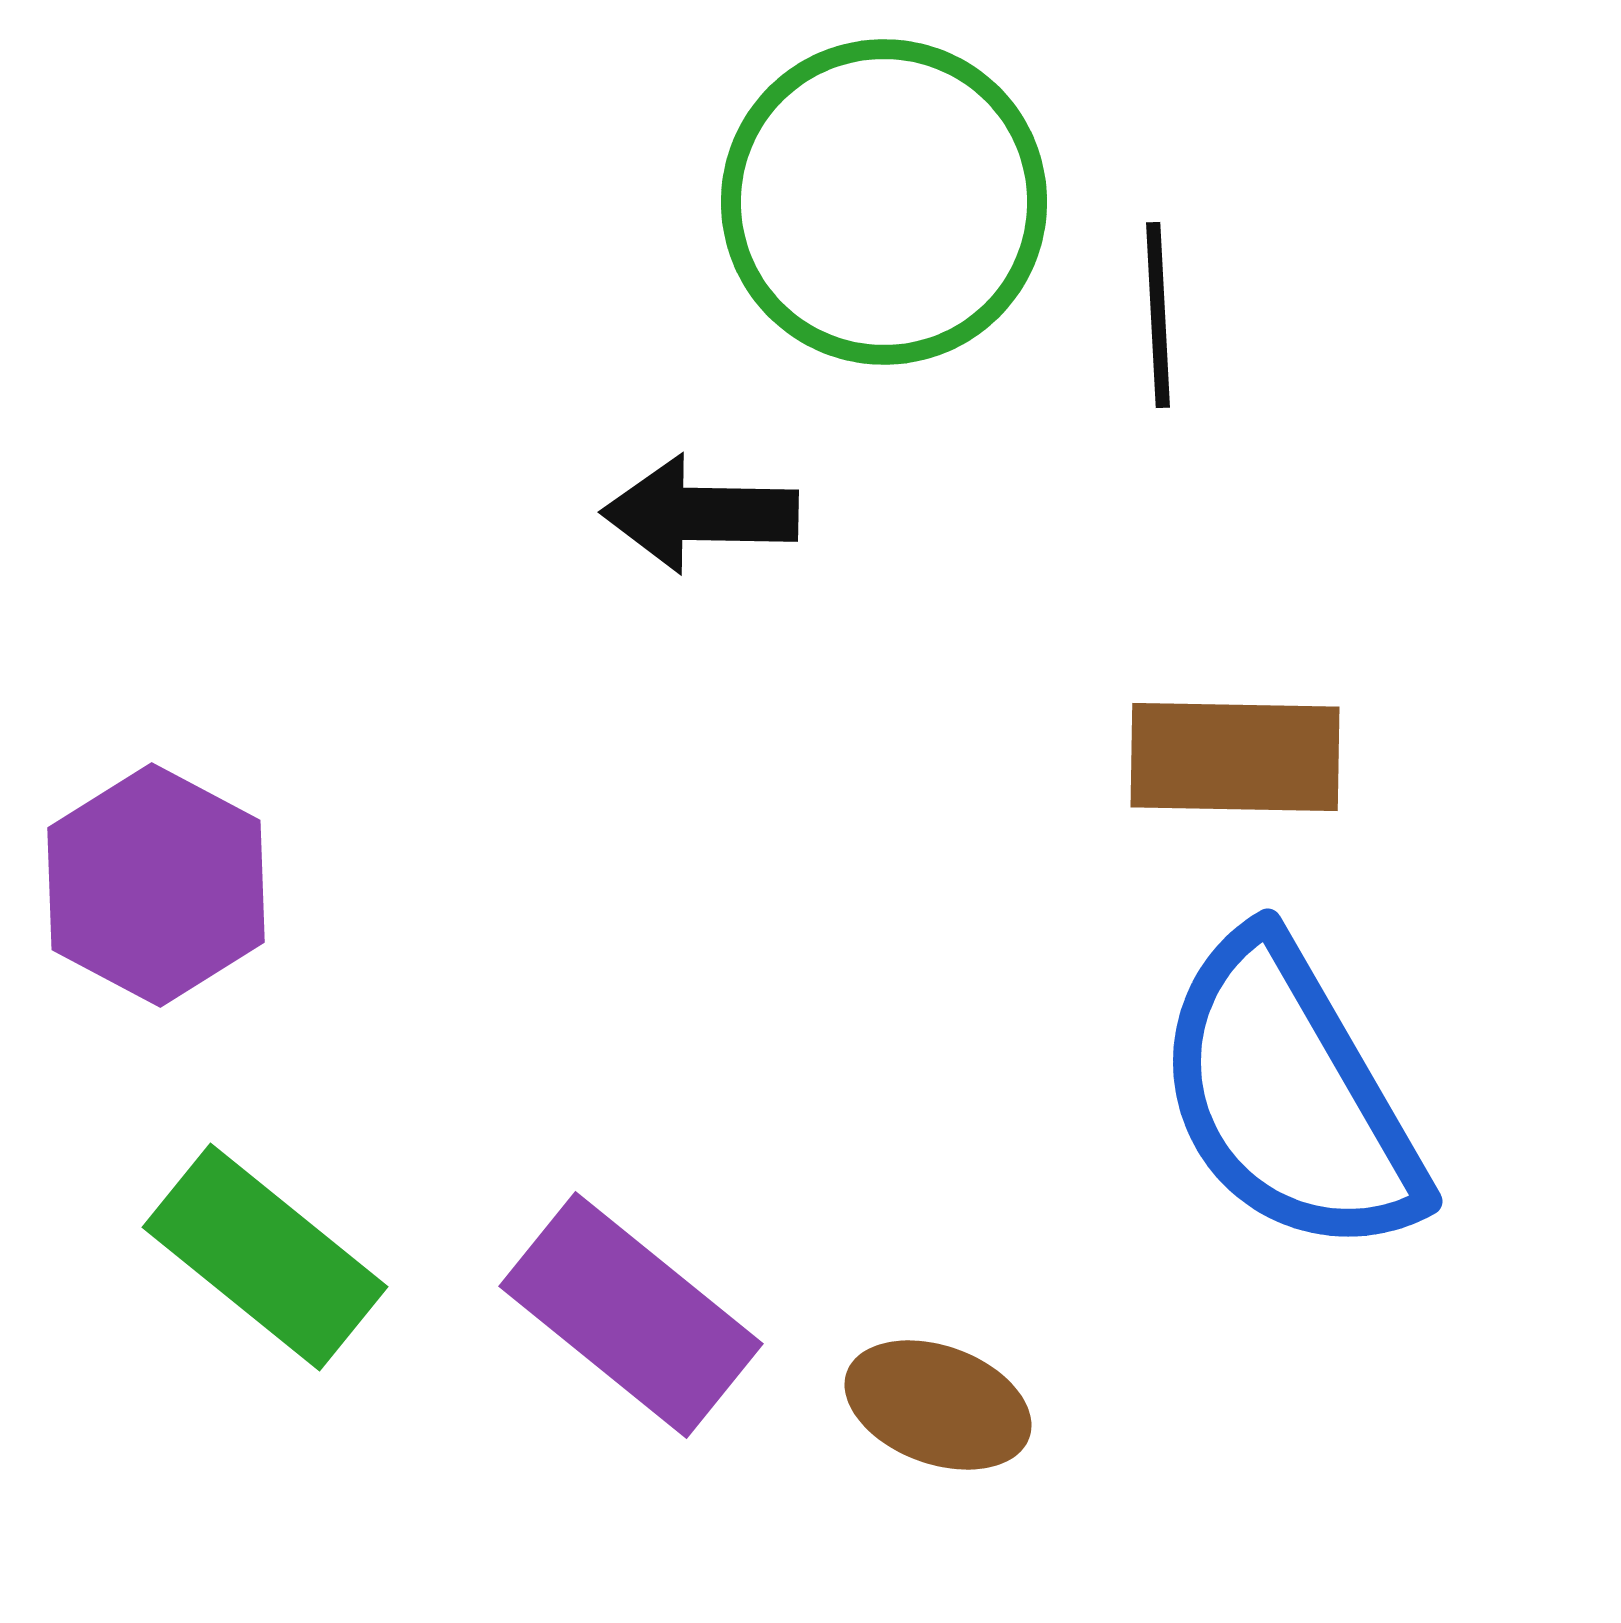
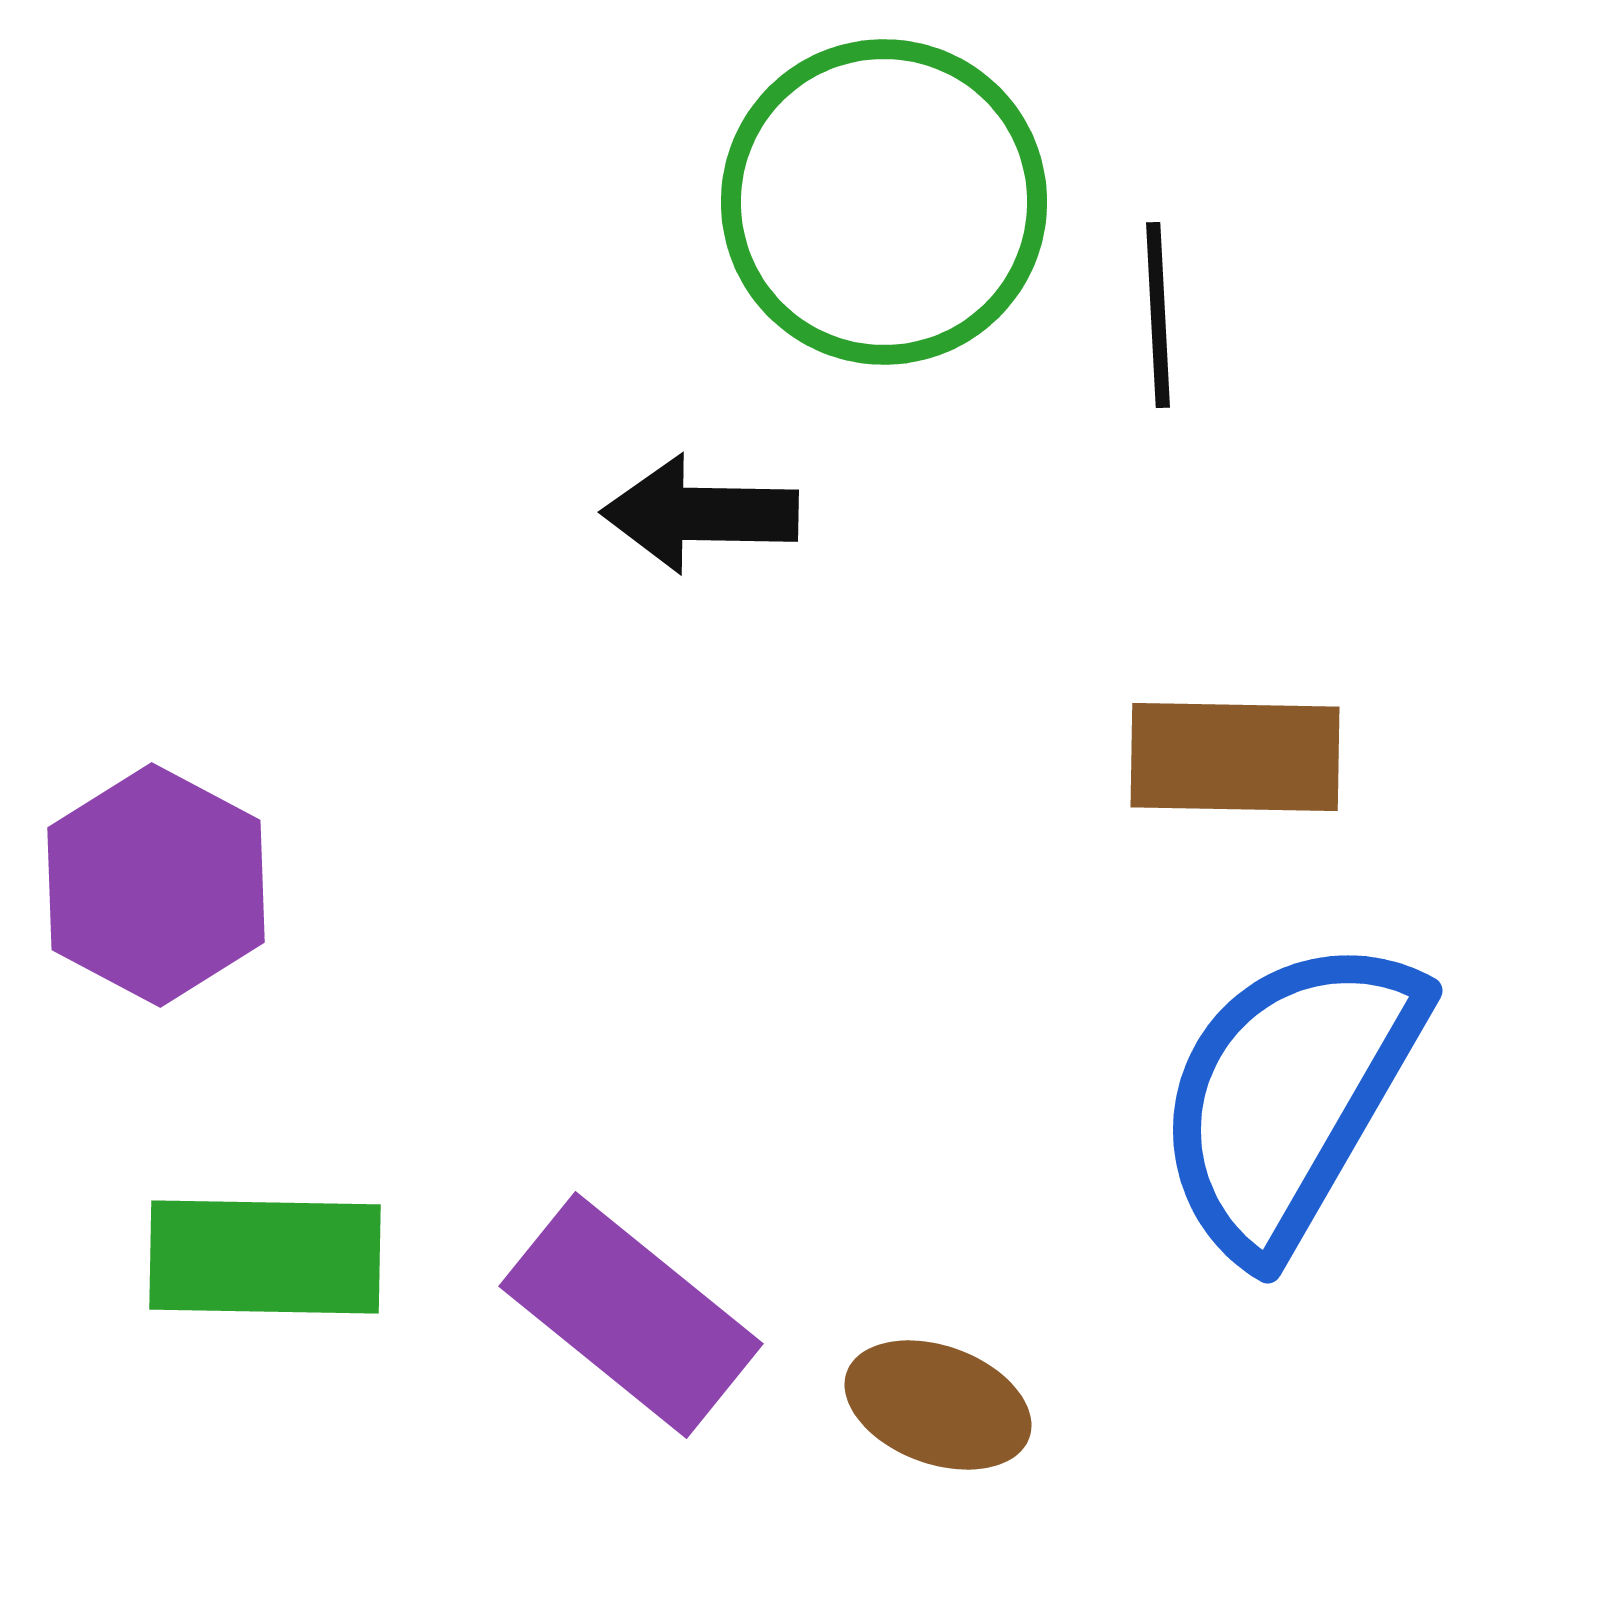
blue semicircle: rotated 60 degrees clockwise
green rectangle: rotated 38 degrees counterclockwise
